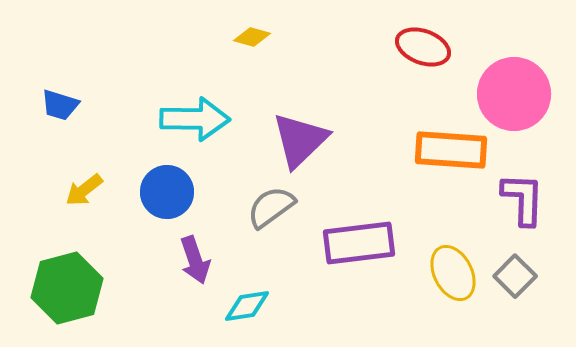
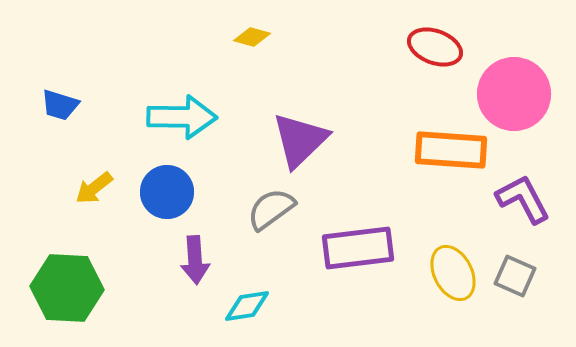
red ellipse: moved 12 px right
cyan arrow: moved 13 px left, 2 px up
yellow arrow: moved 10 px right, 2 px up
purple L-shape: rotated 30 degrees counterclockwise
gray semicircle: moved 2 px down
purple rectangle: moved 1 px left, 5 px down
purple arrow: rotated 15 degrees clockwise
gray square: rotated 21 degrees counterclockwise
green hexagon: rotated 18 degrees clockwise
